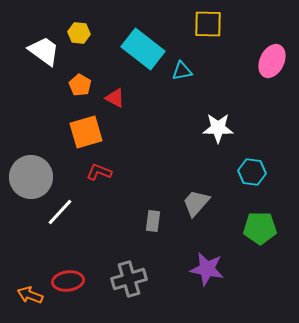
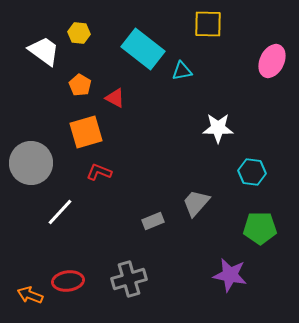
gray circle: moved 14 px up
gray rectangle: rotated 60 degrees clockwise
purple star: moved 23 px right, 6 px down
